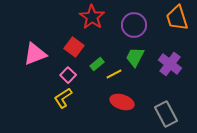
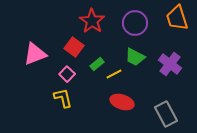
red star: moved 4 px down
purple circle: moved 1 px right, 2 px up
green trapezoid: rotated 90 degrees counterclockwise
pink square: moved 1 px left, 1 px up
yellow L-shape: rotated 110 degrees clockwise
